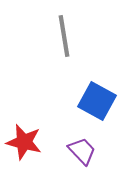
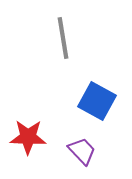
gray line: moved 1 px left, 2 px down
red star: moved 4 px right, 5 px up; rotated 12 degrees counterclockwise
